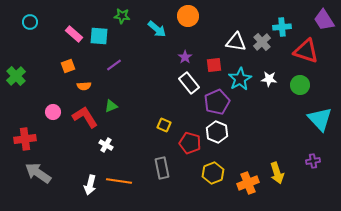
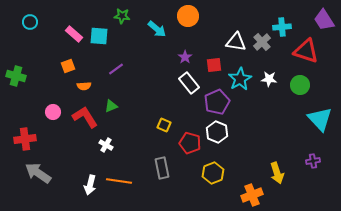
purple line: moved 2 px right, 4 px down
green cross: rotated 30 degrees counterclockwise
orange cross: moved 4 px right, 12 px down
